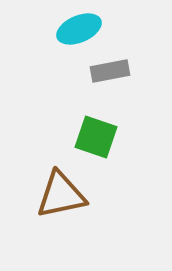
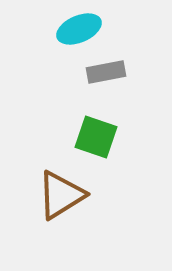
gray rectangle: moved 4 px left, 1 px down
brown triangle: rotated 20 degrees counterclockwise
